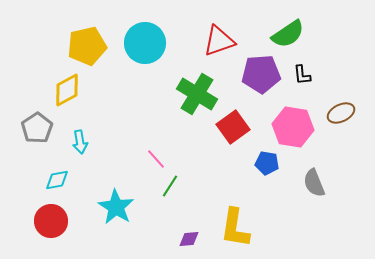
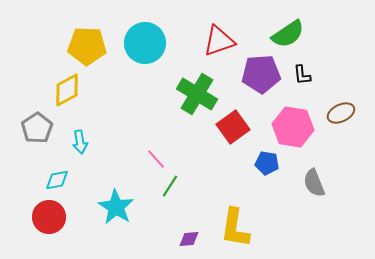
yellow pentagon: rotated 15 degrees clockwise
red circle: moved 2 px left, 4 px up
